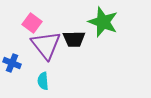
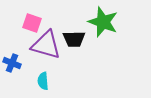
pink square: rotated 18 degrees counterclockwise
purple triangle: rotated 36 degrees counterclockwise
